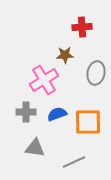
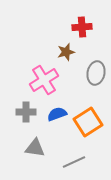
brown star: moved 1 px right, 3 px up; rotated 12 degrees counterclockwise
orange square: rotated 32 degrees counterclockwise
